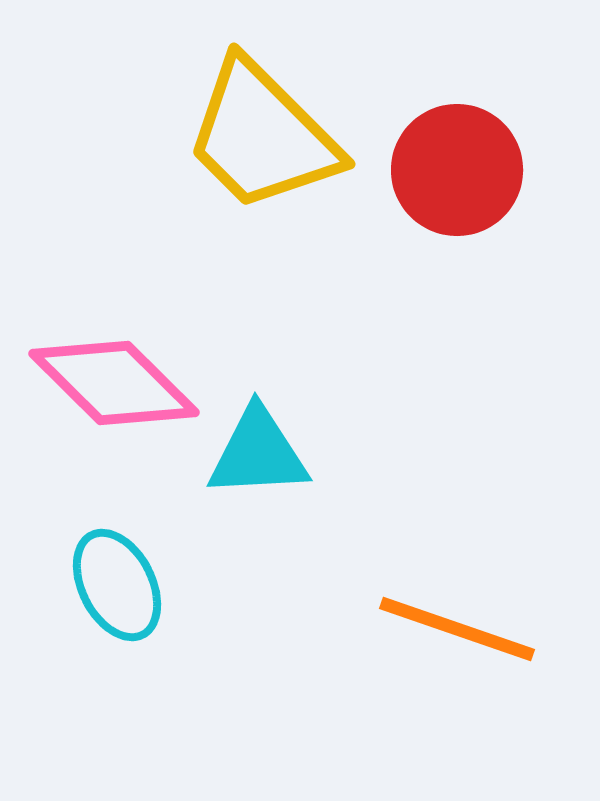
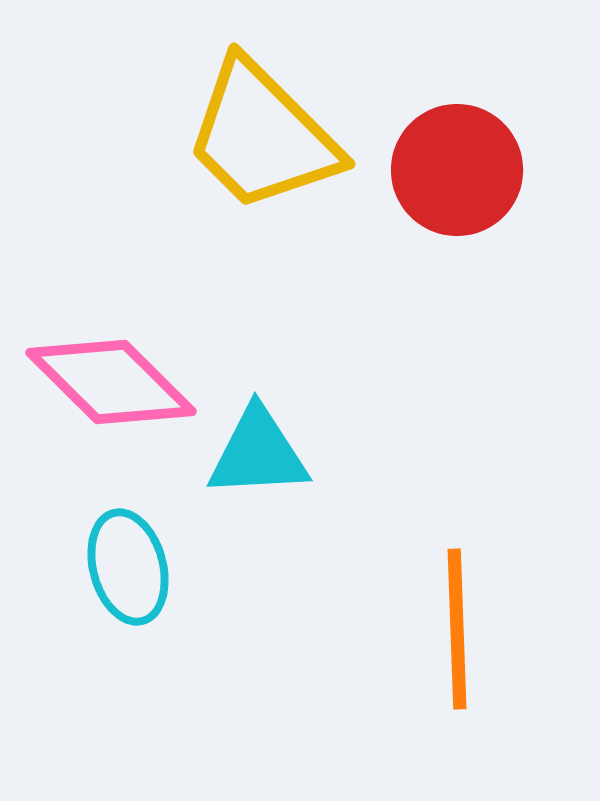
pink diamond: moved 3 px left, 1 px up
cyan ellipse: moved 11 px right, 18 px up; rotated 12 degrees clockwise
orange line: rotated 69 degrees clockwise
